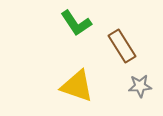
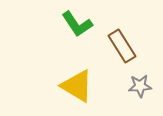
green L-shape: moved 1 px right, 1 px down
yellow triangle: rotated 12 degrees clockwise
